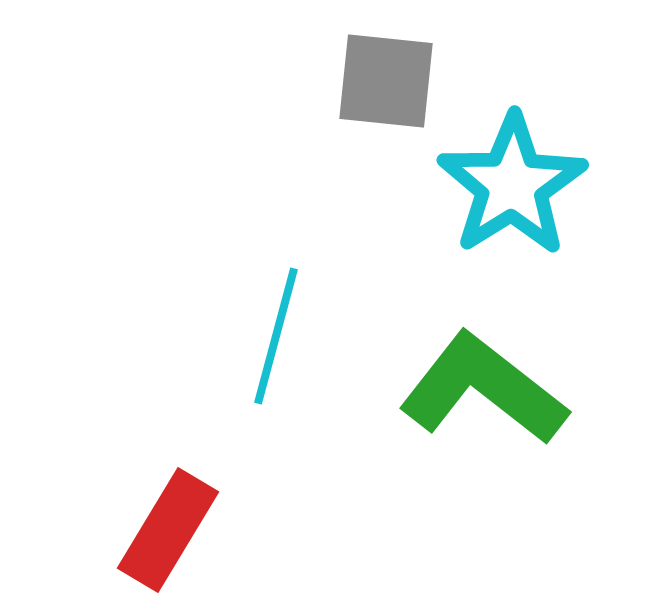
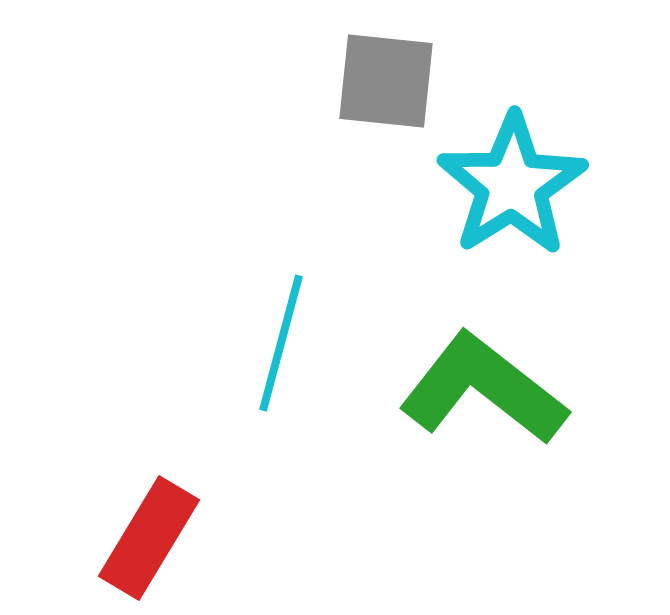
cyan line: moved 5 px right, 7 px down
red rectangle: moved 19 px left, 8 px down
